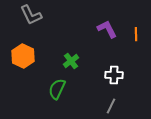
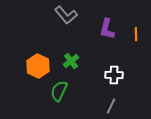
gray L-shape: moved 35 px right; rotated 15 degrees counterclockwise
purple L-shape: rotated 140 degrees counterclockwise
orange hexagon: moved 15 px right, 10 px down
green semicircle: moved 2 px right, 2 px down
